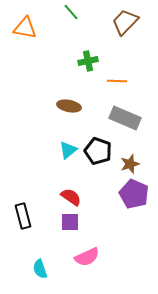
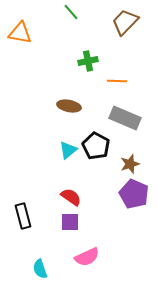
orange triangle: moved 5 px left, 5 px down
black pentagon: moved 2 px left, 5 px up; rotated 8 degrees clockwise
